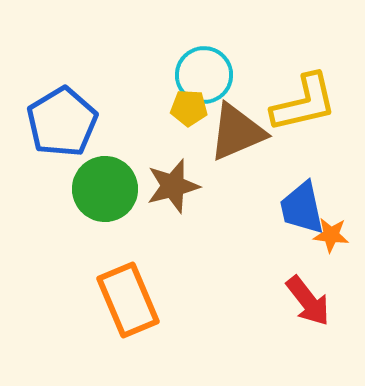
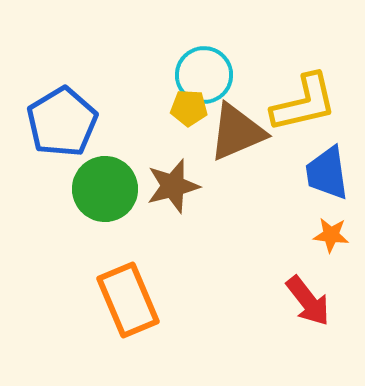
blue trapezoid: moved 25 px right, 35 px up; rotated 4 degrees clockwise
